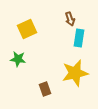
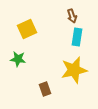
brown arrow: moved 2 px right, 3 px up
cyan rectangle: moved 2 px left, 1 px up
yellow star: moved 1 px left, 3 px up
